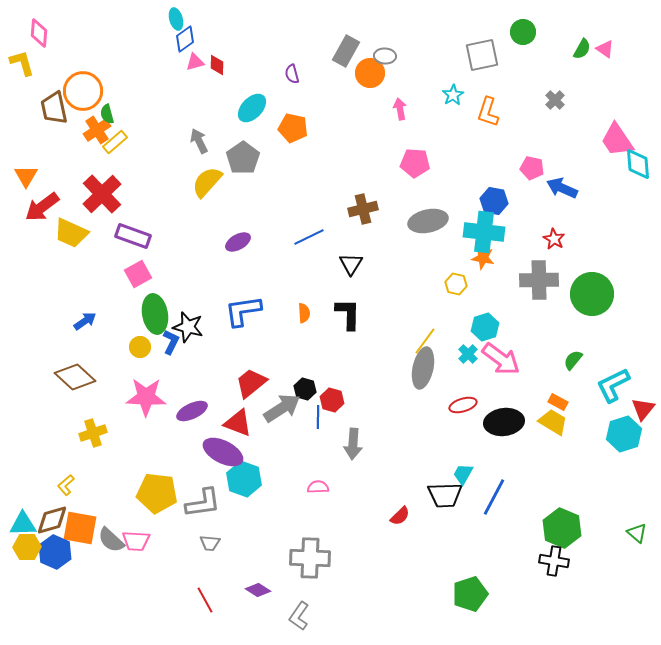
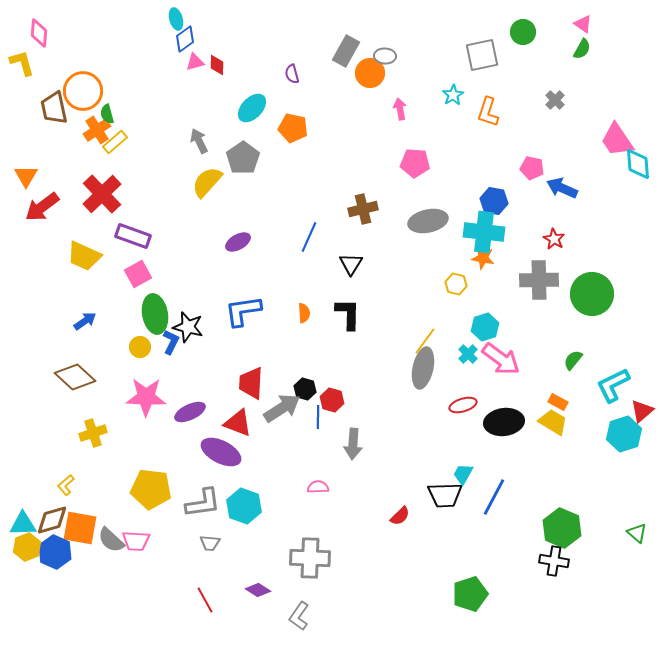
pink triangle at (605, 49): moved 22 px left, 25 px up
yellow trapezoid at (71, 233): moved 13 px right, 23 px down
blue line at (309, 237): rotated 40 degrees counterclockwise
red trapezoid at (251, 383): rotated 48 degrees counterclockwise
red triangle at (643, 409): moved 1 px left, 2 px down; rotated 10 degrees clockwise
purple ellipse at (192, 411): moved 2 px left, 1 px down
purple ellipse at (223, 452): moved 2 px left
cyan hexagon at (244, 479): moved 27 px down
yellow pentagon at (157, 493): moved 6 px left, 4 px up
yellow hexagon at (27, 547): rotated 20 degrees counterclockwise
